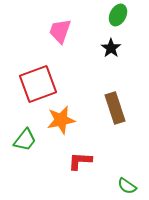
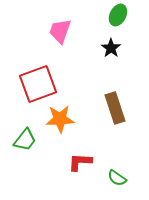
orange star: moved 1 px left, 1 px up; rotated 8 degrees clockwise
red L-shape: moved 1 px down
green semicircle: moved 10 px left, 8 px up
